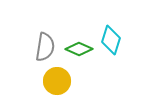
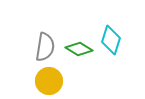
green diamond: rotated 8 degrees clockwise
yellow circle: moved 8 px left
